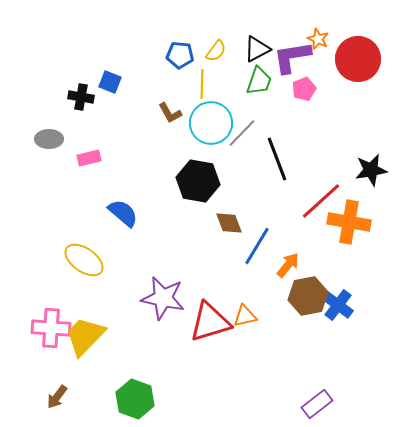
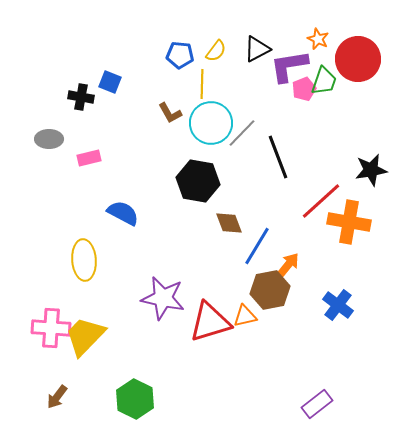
purple L-shape: moved 3 px left, 9 px down
green trapezoid: moved 65 px right
black line: moved 1 px right, 2 px up
blue semicircle: rotated 12 degrees counterclockwise
yellow ellipse: rotated 51 degrees clockwise
brown hexagon: moved 38 px left, 6 px up
green hexagon: rotated 6 degrees clockwise
